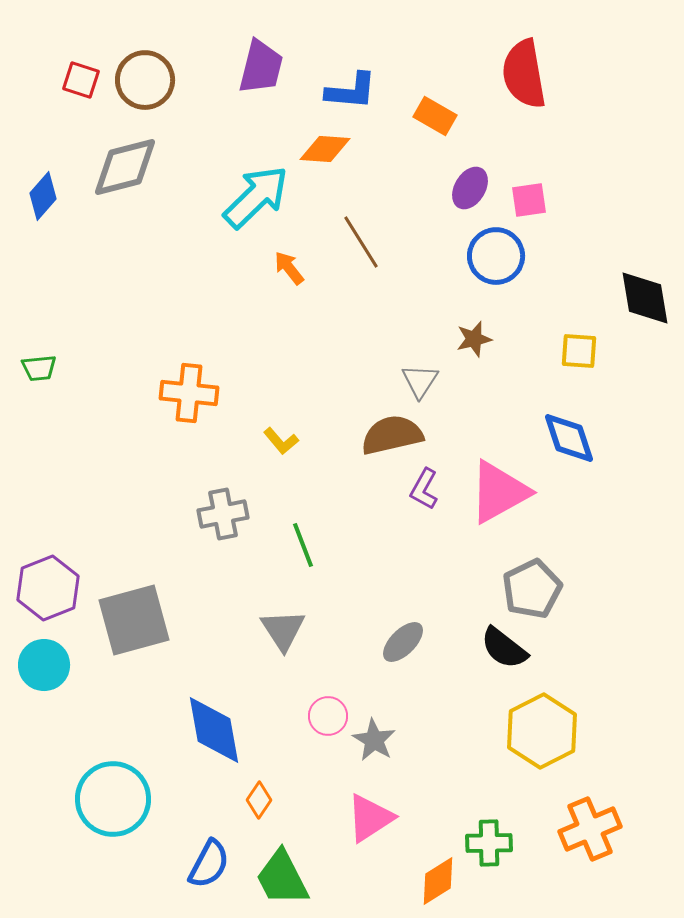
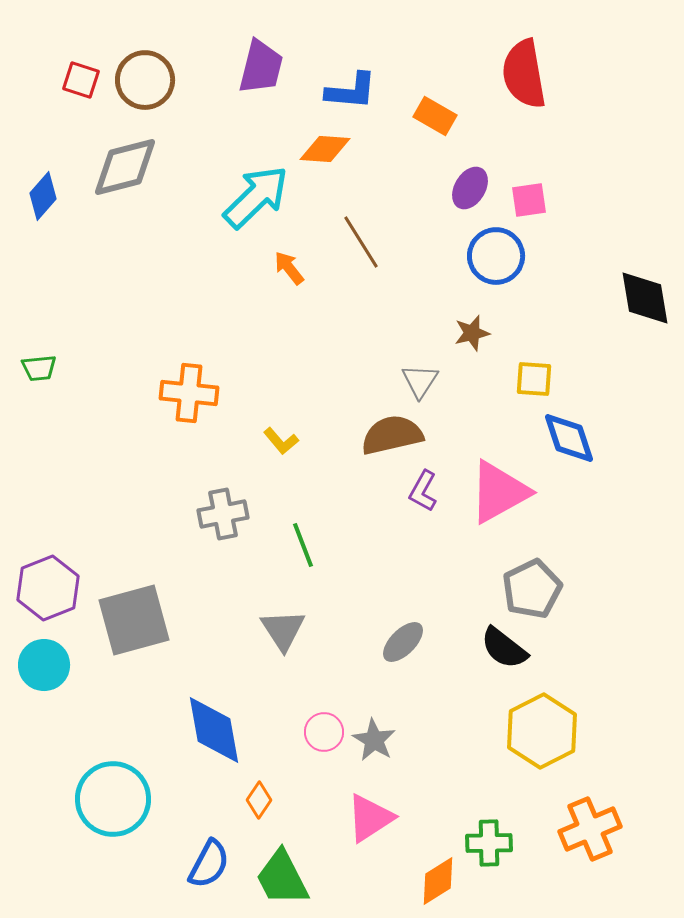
brown star at (474, 339): moved 2 px left, 6 px up
yellow square at (579, 351): moved 45 px left, 28 px down
purple L-shape at (424, 489): moved 1 px left, 2 px down
pink circle at (328, 716): moved 4 px left, 16 px down
